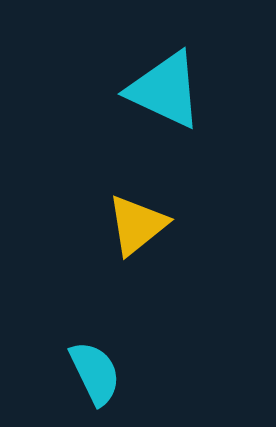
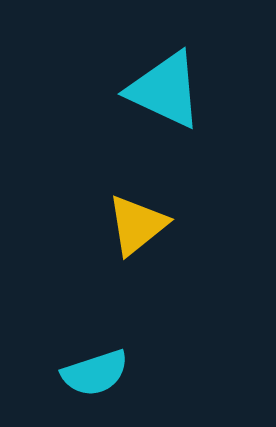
cyan semicircle: rotated 98 degrees clockwise
